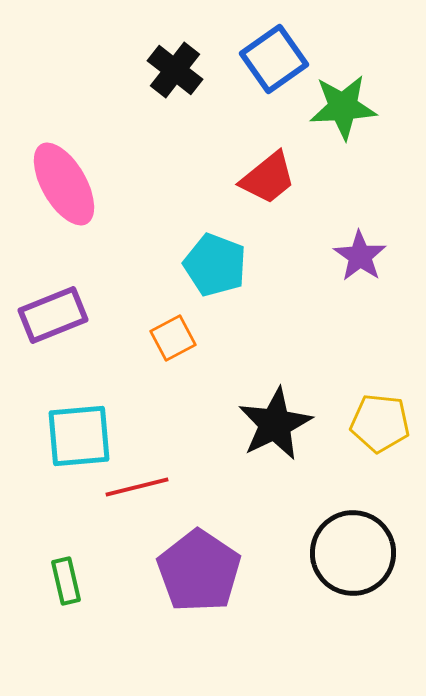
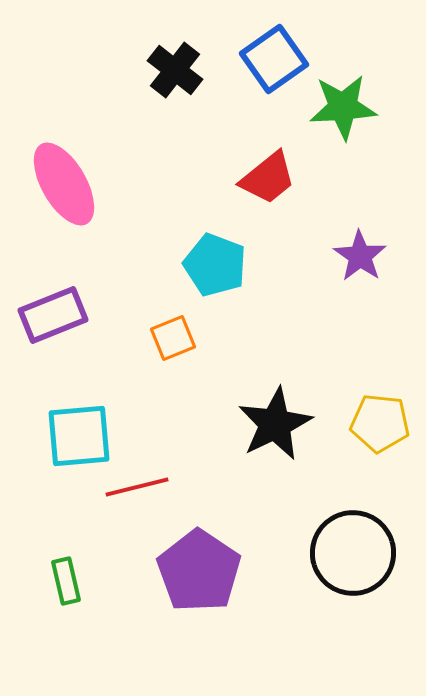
orange square: rotated 6 degrees clockwise
